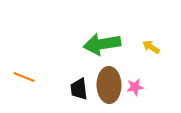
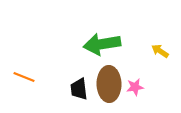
yellow arrow: moved 9 px right, 4 px down
brown ellipse: moved 1 px up
